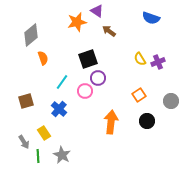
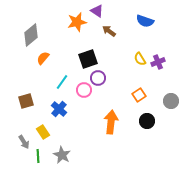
blue semicircle: moved 6 px left, 3 px down
orange semicircle: rotated 120 degrees counterclockwise
pink circle: moved 1 px left, 1 px up
yellow rectangle: moved 1 px left, 1 px up
